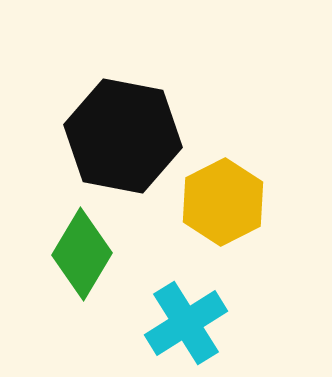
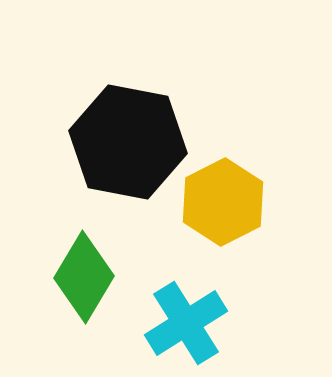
black hexagon: moved 5 px right, 6 px down
green diamond: moved 2 px right, 23 px down
